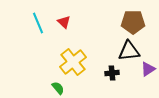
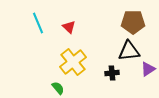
red triangle: moved 5 px right, 5 px down
